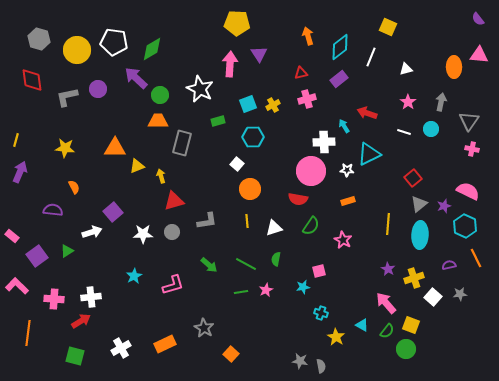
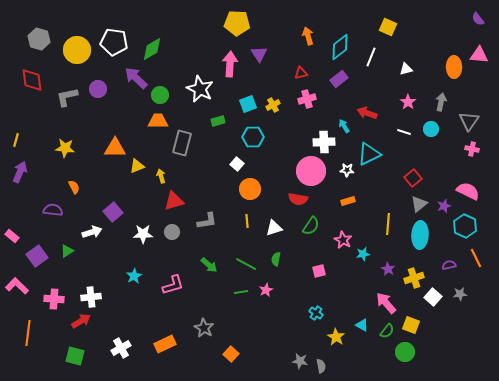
cyan star at (303, 287): moved 60 px right, 33 px up
cyan cross at (321, 313): moved 5 px left; rotated 16 degrees clockwise
green circle at (406, 349): moved 1 px left, 3 px down
